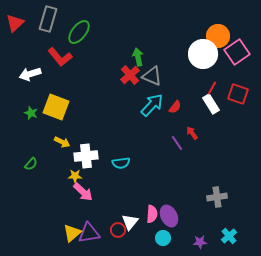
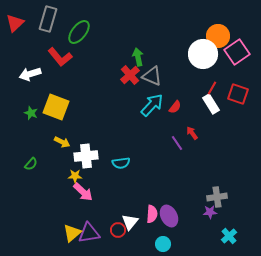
cyan circle: moved 6 px down
purple star: moved 10 px right, 30 px up
